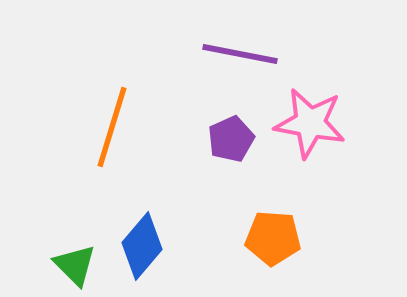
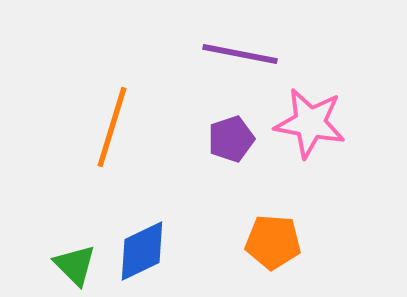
purple pentagon: rotated 6 degrees clockwise
orange pentagon: moved 4 px down
blue diamond: moved 5 px down; rotated 24 degrees clockwise
